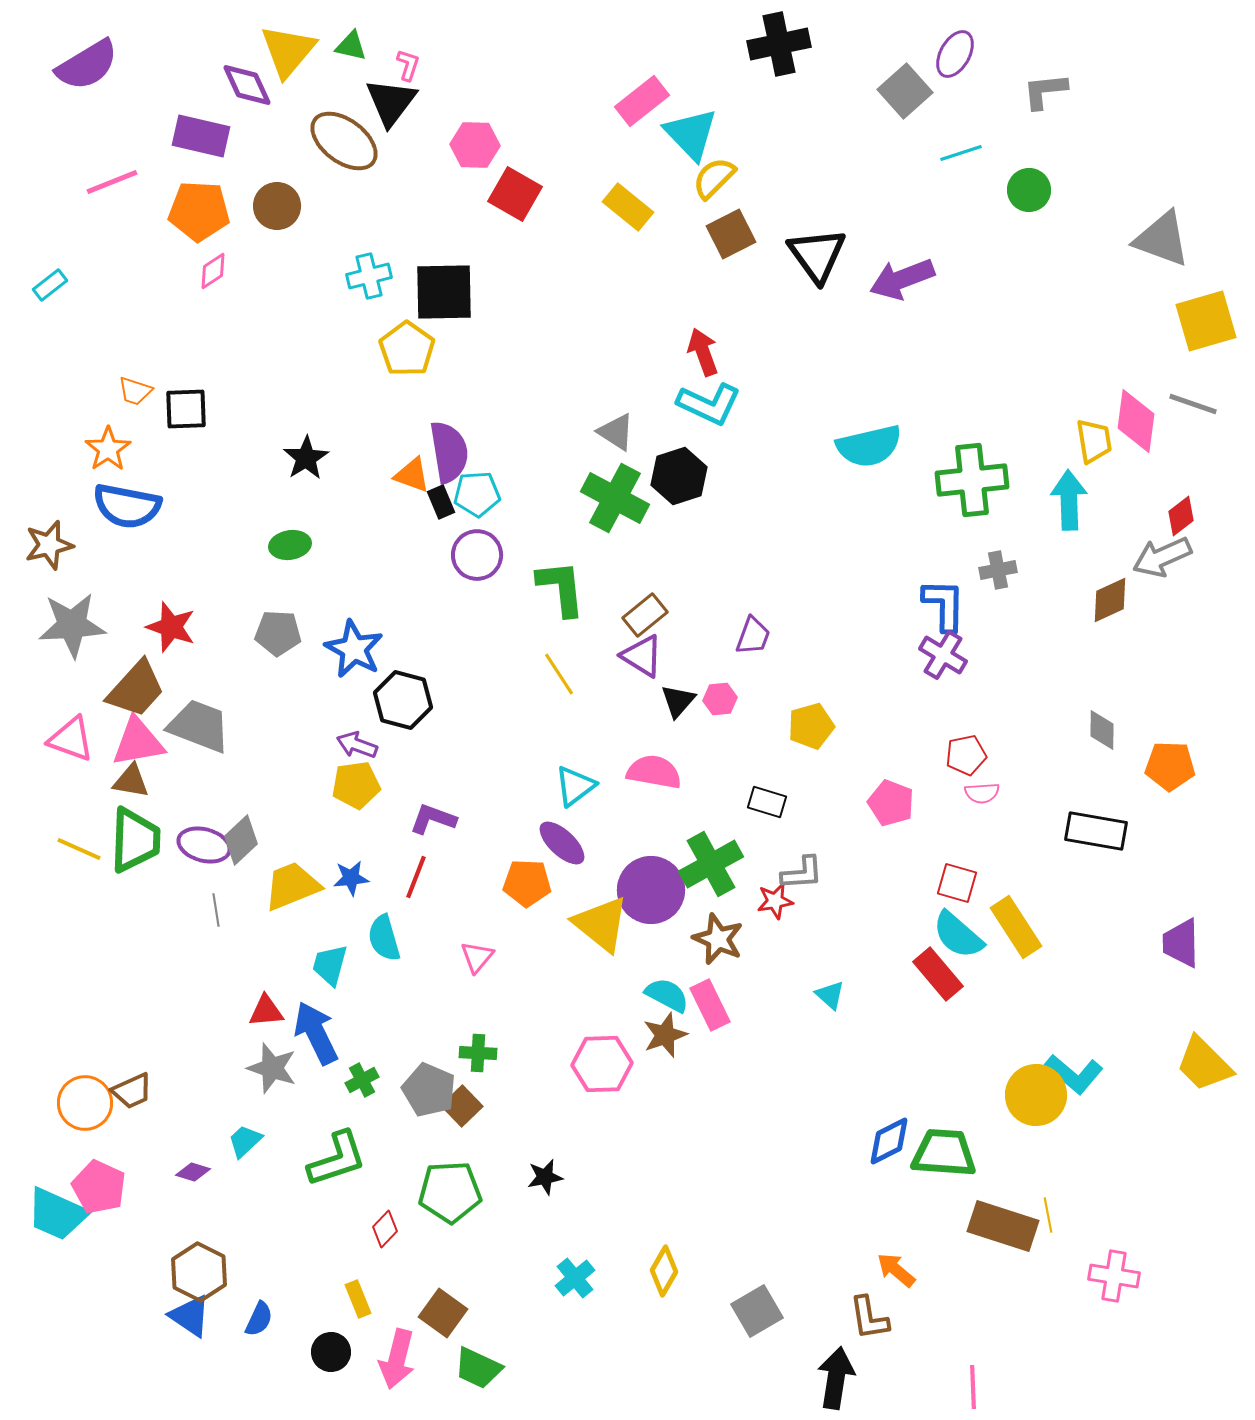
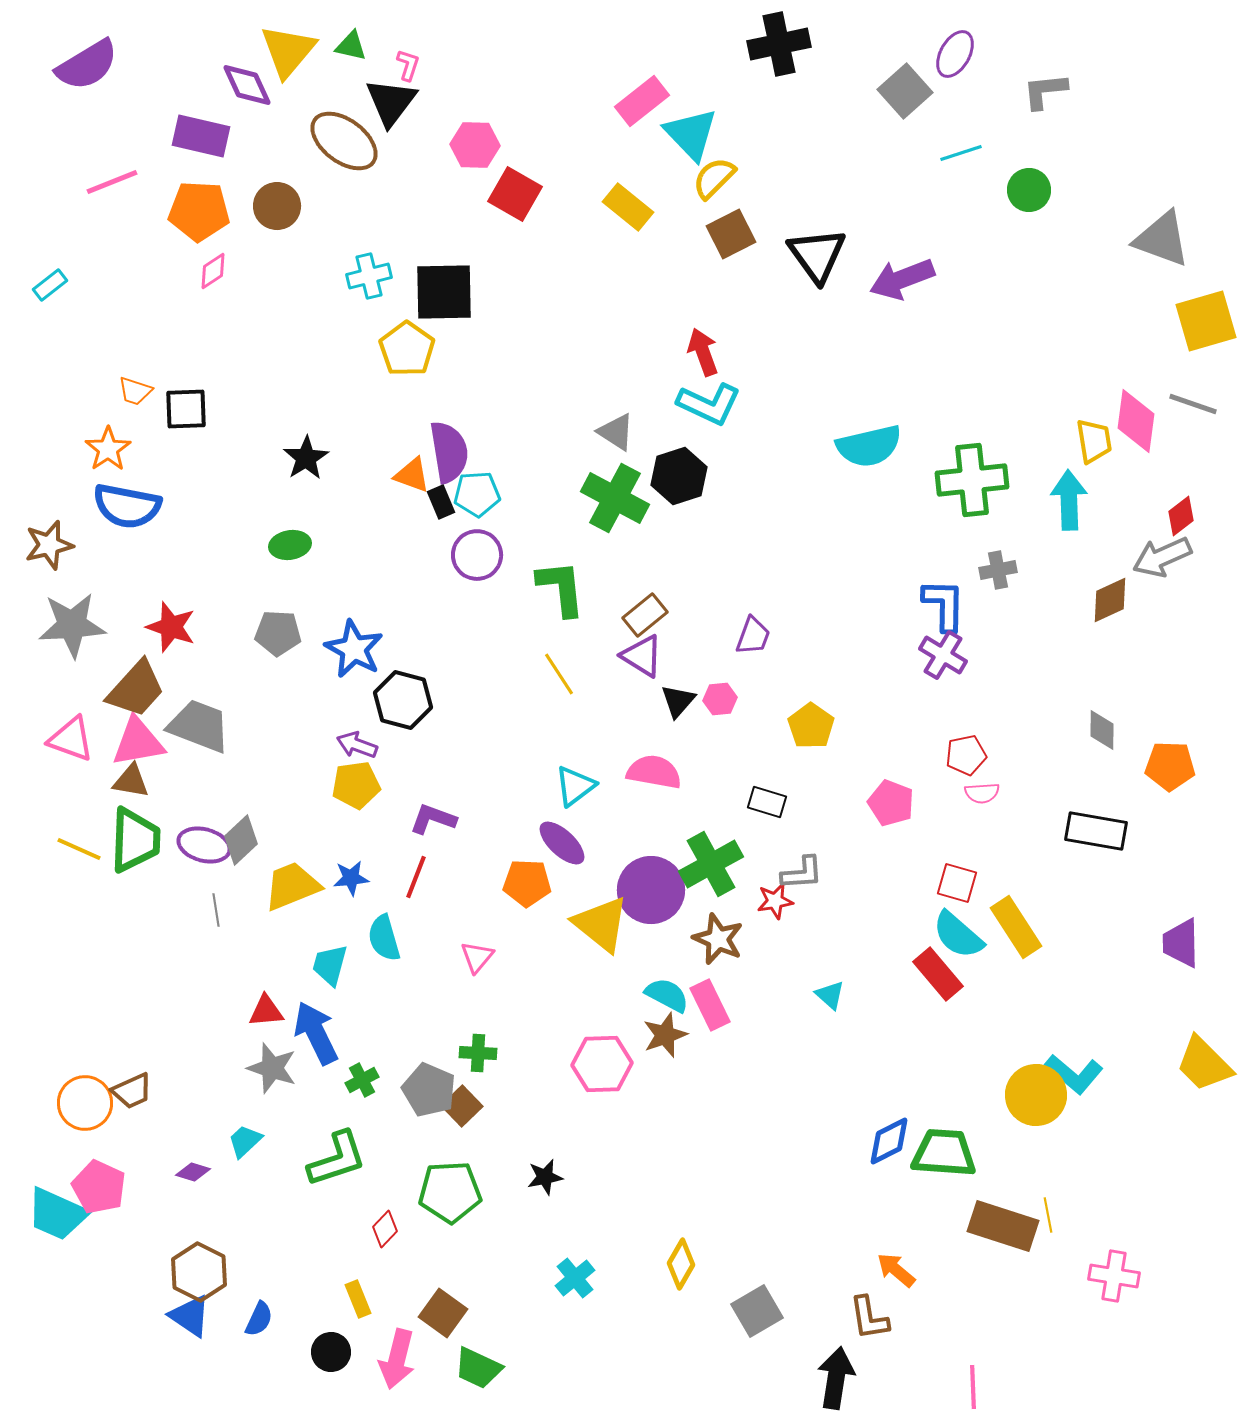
yellow pentagon at (811, 726): rotated 21 degrees counterclockwise
yellow diamond at (664, 1271): moved 17 px right, 7 px up
